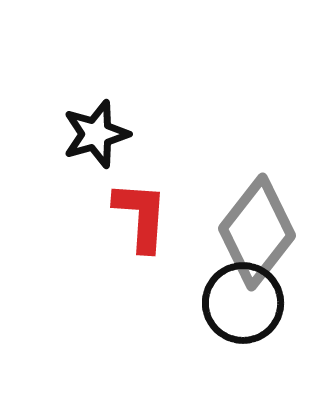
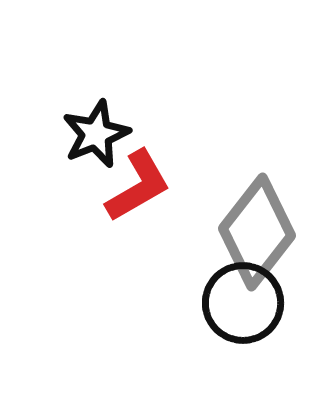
black star: rotated 6 degrees counterclockwise
red L-shape: moved 3 px left, 30 px up; rotated 56 degrees clockwise
